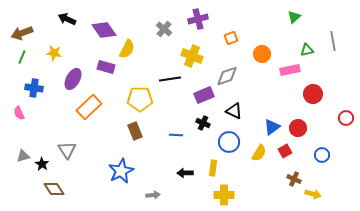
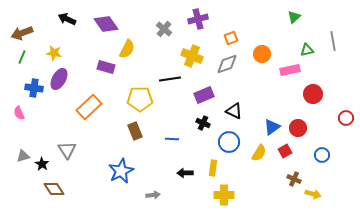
purple diamond at (104, 30): moved 2 px right, 6 px up
gray diamond at (227, 76): moved 12 px up
purple ellipse at (73, 79): moved 14 px left
blue line at (176, 135): moved 4 px left, 4 px down
